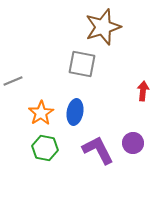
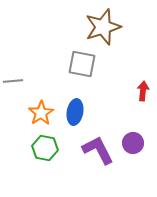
gray line: rotated 18 degrees clockwise
